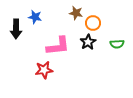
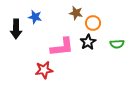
pink L-shape: moved 4 px right, 1 px down
